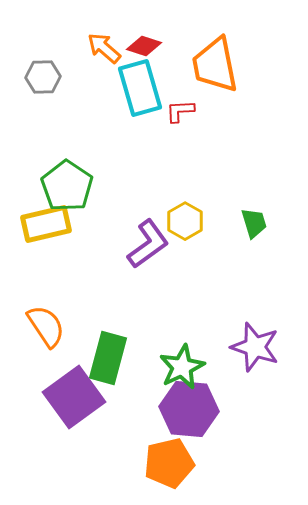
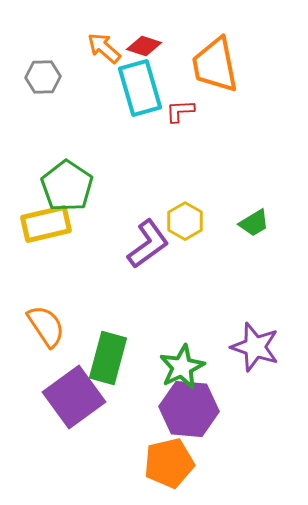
green trapezoid: rotated 76 degrees clockwise
